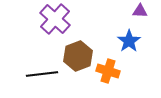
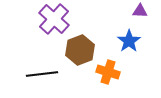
purple cross: moved 1 px left
brown hexagon: moved 2 px right, 6 px up
orange cross: moved 1 px down
